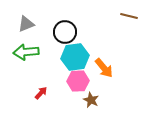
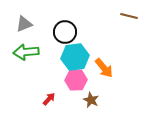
gray triangle: moved 2 px left
pink hexagon: moved 2 px left, 1 px up
red arrow: moved 8 px right, 6 px down
